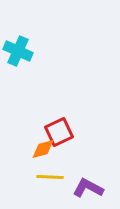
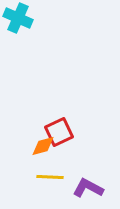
cyan cross: moved 33 px up
orange diamond: moved 3 px up
